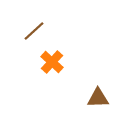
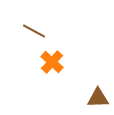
brown line: rotated 70 degrees clockwise
